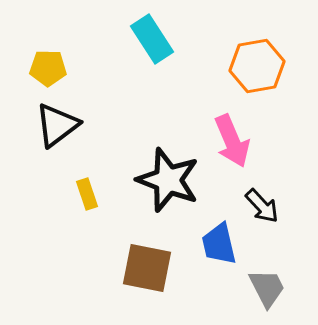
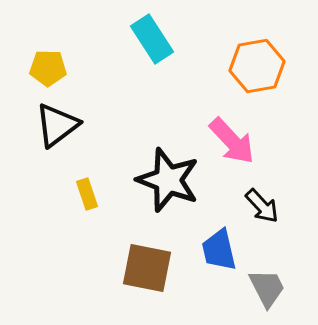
pink arrow: rotated 20 degrees counterclockwise
blue trapezoid: moved 6 px down
